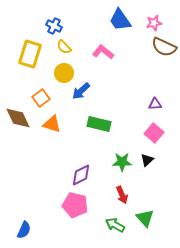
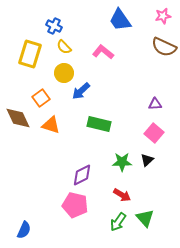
pink star: moved 9 px right, 7 px up
orange triangle: moved 1 px left, 1 px down
purple diamond: moved 1 px right
red arrow: rotated 36 degrees counterclockwise
green arrow: moved 3 px right, 3 px up; rotated 84 degrees counterclockwise
